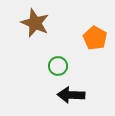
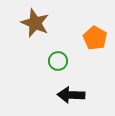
green circle: moved 5 px up
